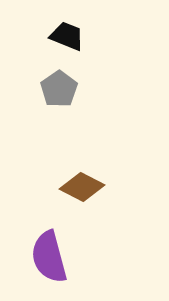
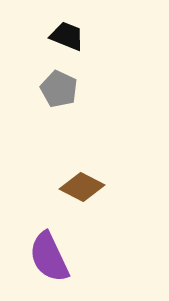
gray pentagon: rotated 12 degrees counterclockwise
purple semicircle: rotated 10 degrees counterclockwise
